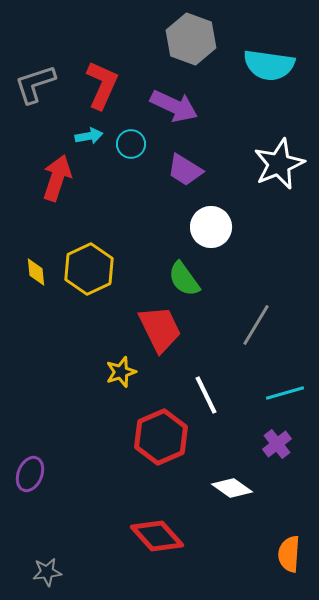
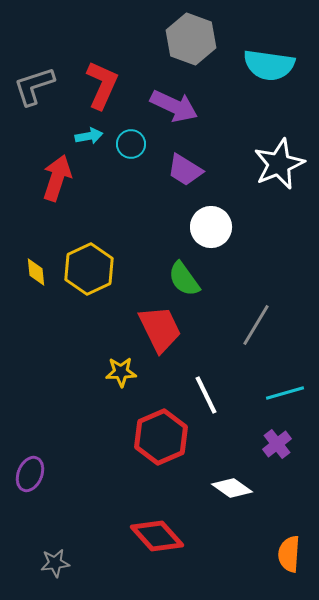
gray L-shape: moved 1 px left, 2 px down
yellow star: rotated 16 degrees clockwise
gray star: moved 8 px right, 9 px up
